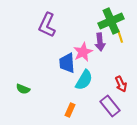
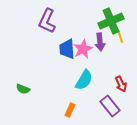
purple L-shape: moved 4 px up
pink star: moved 3 px up
blue trapezoid: moved 14 px up
